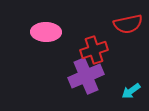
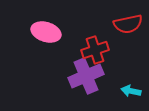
pink ellipse: rotated 16 degrees clockwise
red cross: moved 1 px right
cyan arrow: rotated 48 degrees clockwise
